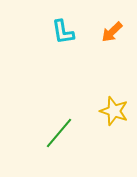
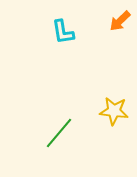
orange arrow: moved 8 px right, 11 px up
yellow star: rotated 12 degrees counterclockwise
